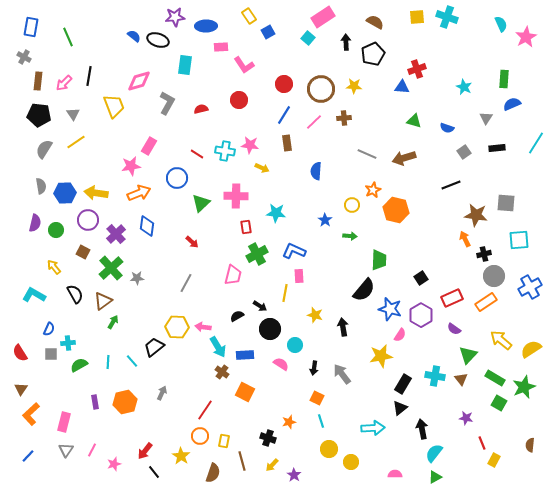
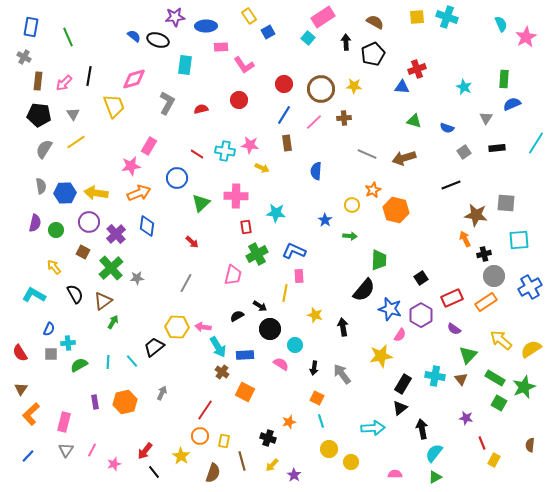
pink diamond at (139, 81): moved 5 px left, 2 px up
purple circle at (88, 220): moved 1 px right, 2 px down
